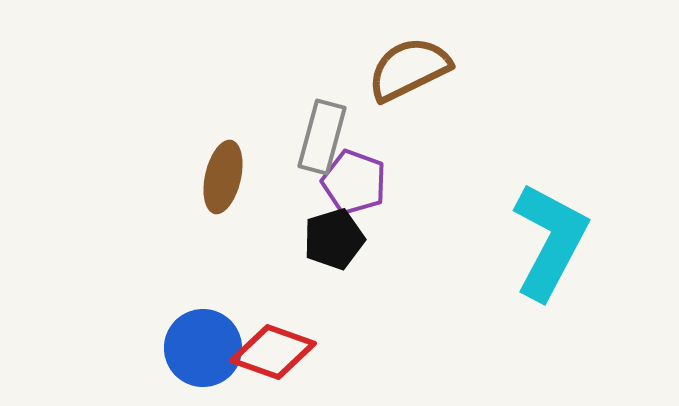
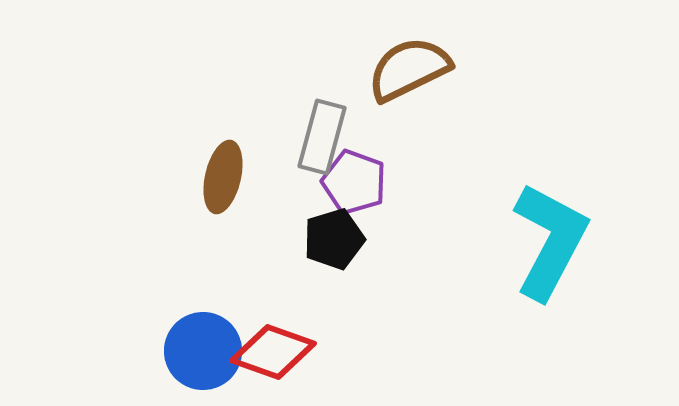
blue circle: moved 3 px down
